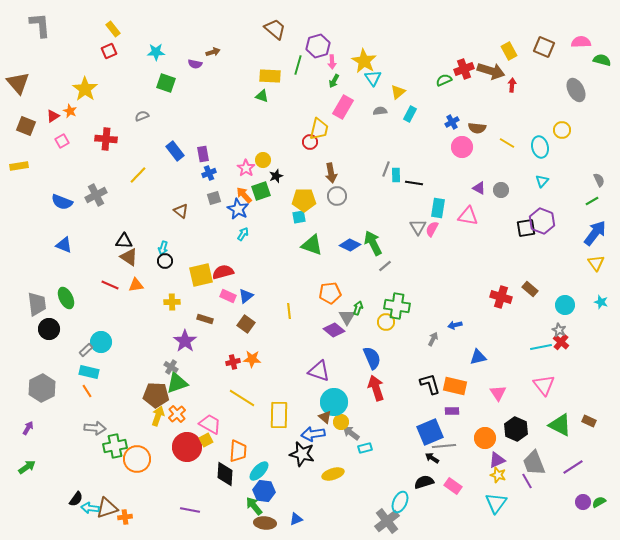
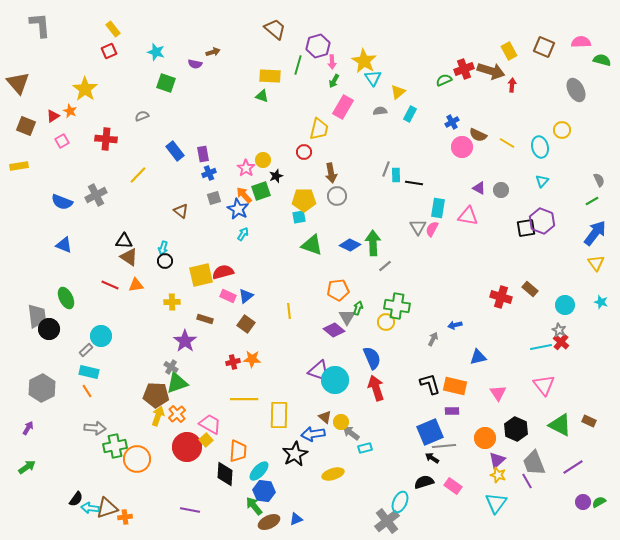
cyan star at (156, 52): rotated 18 degrees clockwise
brown semicircle at (477, 128): moved 1 px right, 7 px down; rotated 18 degrees clockwise
red circle at (310, 142): moved 6 px left, 10 px down
green arrow at (373, 243): rotated 25 degrees clockwise
orange pentagon at (330, 293): moved 8 px right, 3 px up
gray trapezoid at (37, 304): moved 12 px down
cyan circle at (101, 342): moved 6 px up
yellow line at (242, 398): moved 2 px right, 1 px down; rotated 32 degrees counterclockwise
cyan circle at (334, 402): moved 1 px right, 22 px up
yellow square at (206, 440): rotated 16 degrees counterclockwise
black star at (302, 454): moved 7 px left; rotated 30 degrees clockwise
purple triangle at (497, 460): rotated 18 degrees counterclockwise
brown ellipse at (265, 523): moved 4 px right, 1 px up; rotated 30 degrees counterclockwise
